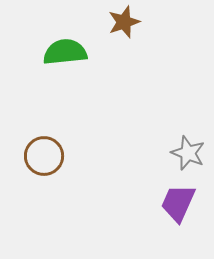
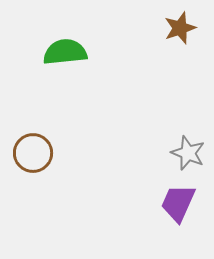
brown star: moved 56 px right, 6 px down
brown circle: moved 11 px left, 3 px up
